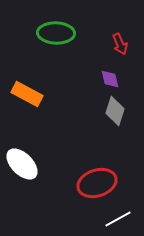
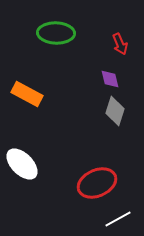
red ellipse: rotated 6 degrees counterclockwise
